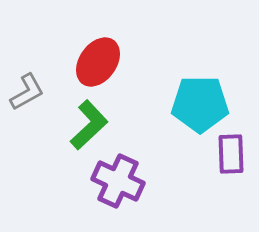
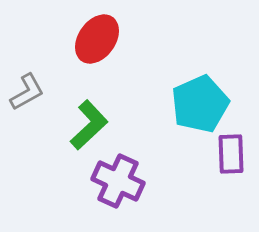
red ellipse: moved 1 px left, 23 px up
cyan pentagon: rotated 24 degrees counterclockwise
